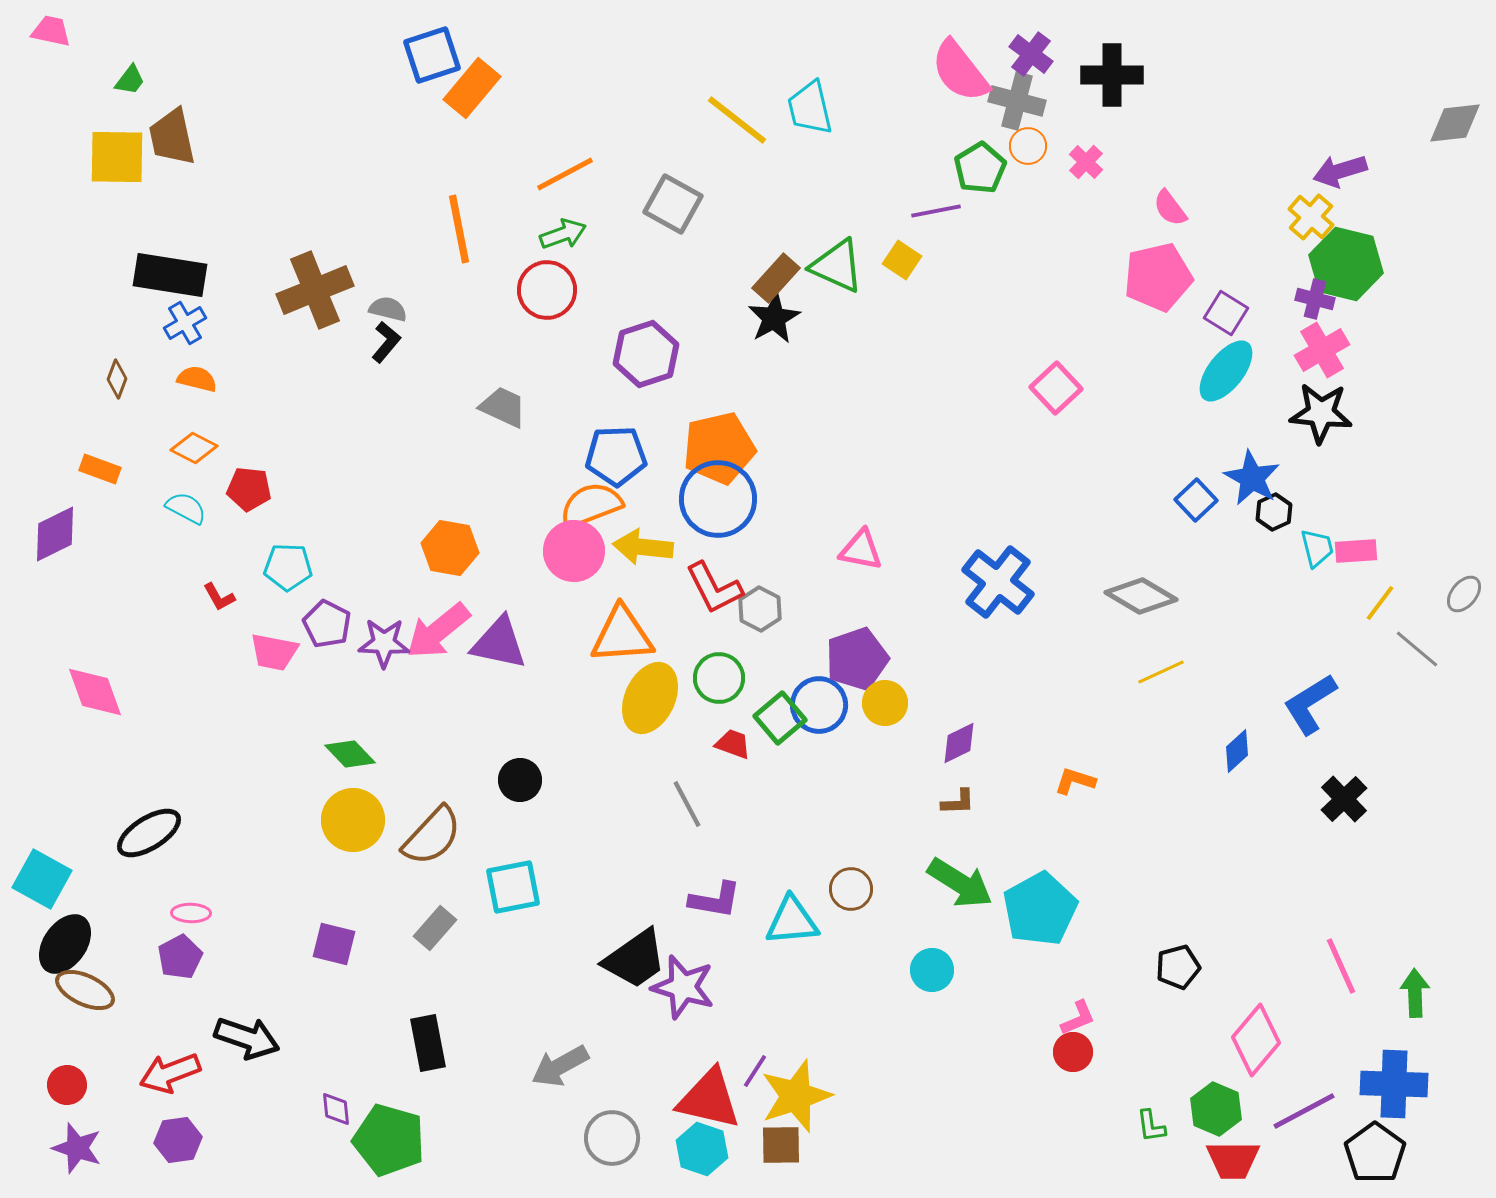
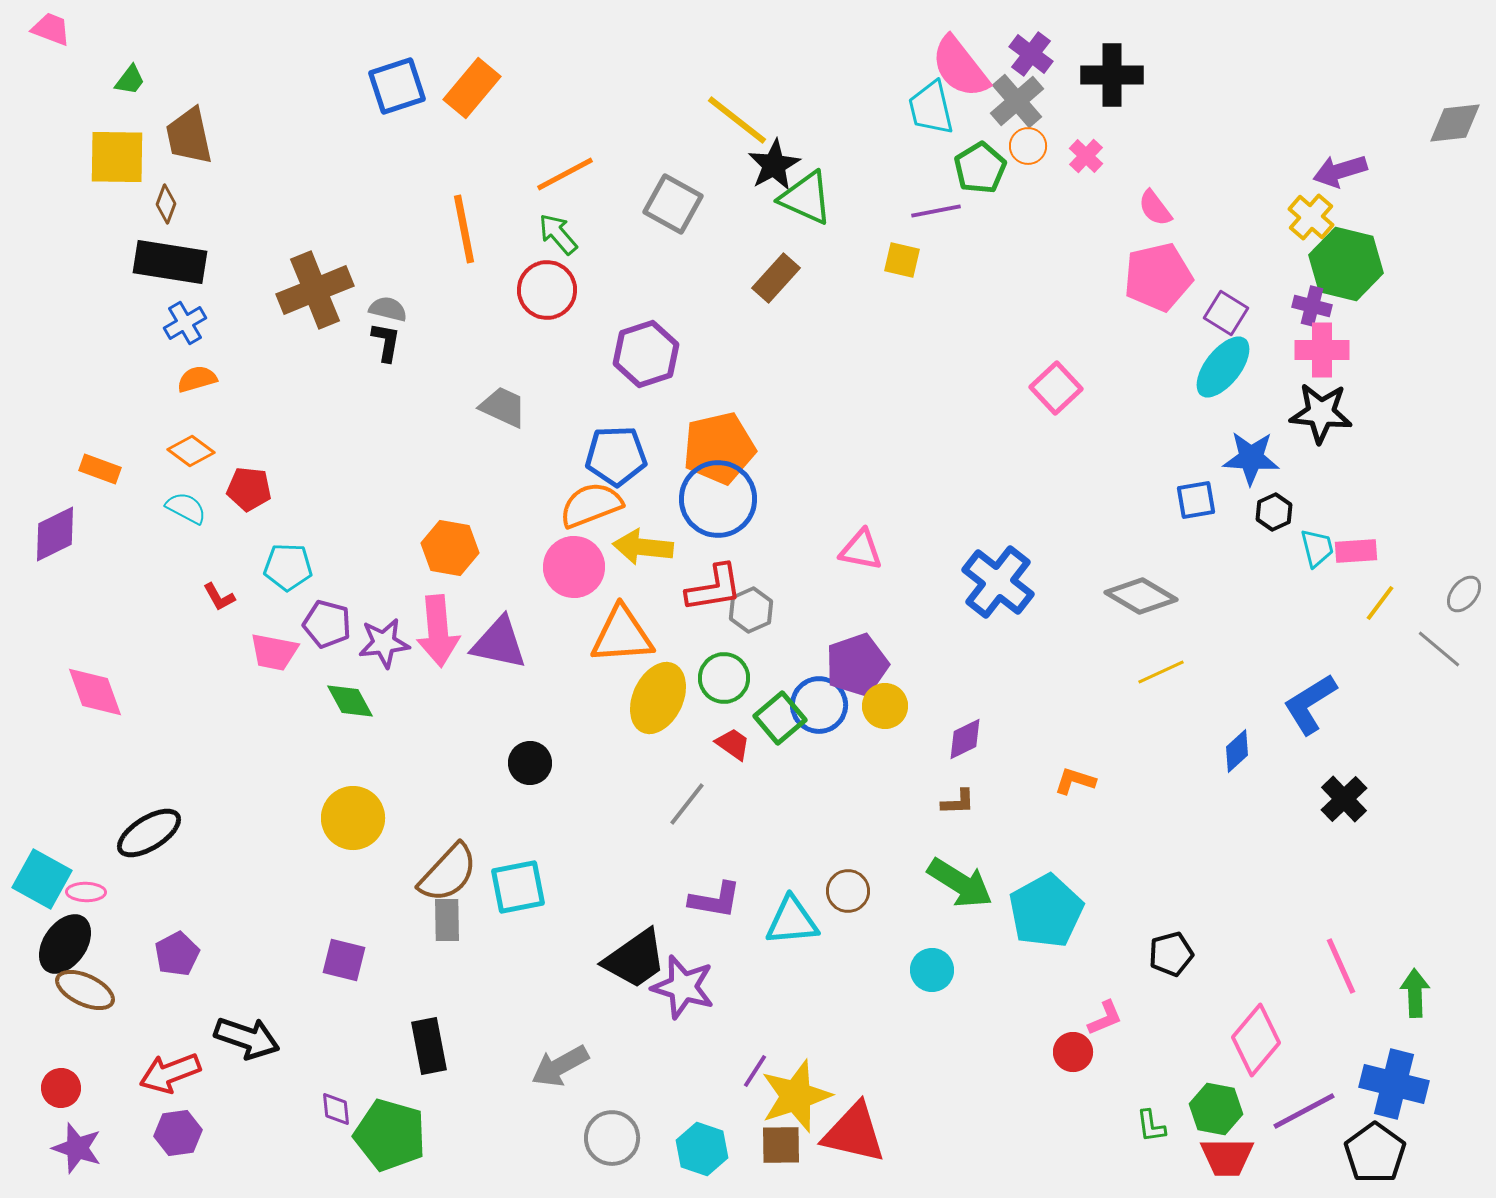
pink trapezoid at (51, 31): moved 2 px up; rotated 9 degrees clockwise
blue square at (432, 55): moved 35 px left, 31 px down
pink semicircle at (960, 71): moved 4 px up
gray cross at (1017, 101): rotated 34 degrees clockwise
cyan trapezoid at (810, 108): moved 121 px right
brown trapezoid at (172, 137): moved 17 px right, 1 px up
pink cross at (1086, 162): moved 6 px up
pink semicircle at (1170, 208): moved 15 px left
orange line at (459, 229): moved 5 px right
green arrow at (563, 234): moved 5 px left; rotated 111 degrees counterclockwise
yellow square at (902, 260): rotated 21 degrees counterclockwise
green triangle at (837, 266): moved 31 px left, 68 px up
black rectangle at (170, 275): moved 13 px up
purple cross at (1315, 299): moved 3 px left, 7 px down
black star at (774, 318): moved 153 px up
black L-shape at (386, 342): rotated 30 degrees counterclockwise
pink cross at (1322, 350): rotated 30 degrees clockwise
cyan ellipse at (1226, 371): moved 3 px left, 4 px up
brown diamond at (117, 379): moved 49 px right, 175 px up
orange semicircle at (197, 379): rotated 30 degrees counterclockwise
orange diamond at (194, 448): moved 3 px left, 3 px down; rotated 9 degrees clockwise
blue star at (1252, 478): moved 1 px left, 20 px up; rotated 26 degrees counterclockwise
blue square at (1196, 500): rotated 33 degrees clockwise
pink circle at (574, 551): moved 16 px down
red L-shape at (714, 588): rotated 72 degrees counterclockwise
gray hexagon at (760, 609): moved 9 px left, 1 px down; rotated 9 degrees clockwise
purple pentagon at (327, 624): rotated 12 degrees counterclockwise
pink arrow at (438, 631): rotated 56 degrees counterclockwise
purple star at (384, 643): rotated 9 degrees counterclockwise
gray line at (1417, 649): moved 22 px right
purple pentagon at (857, 659): moved 6 px down
green circle at (719, 678): moved 5 px right
yellow ellipse at (650, 698): moved 8 px right
yellow circle at (885, 703): moved 3 px down
purple diamond at (959, 743): moved 6 px right, 4 px up
red trapezoid at (733, 744): rotated 15 degrees clockwise
green diamond at (350, 754): moved 53 px up; rotated 15 degrees clockwise
black circle at (520, 780): moved 10 px right, 17 px up
gray line at (687, 804): rotated 66 degrees clockwise
yellow circle at (353, 820): moved 2 px up
brown semicircle at (432, 836): moved 16 px right, 37 px down
cyan square at (513, 887): moved 5 px right
brown circle at (851, 889): moved 3 px left, 2 px down
cyan pentagon at (1040, 909): moved 6 px right, 2 px down
pink ellipse at (191, 913): moved 105 px left, 21 px up
gray rectangle at (435, 928): moved 12 px right, 8 px up; rotated 42 degrees counterclockwise
purple square at (334, 944): moved 10 px right, 16 px down
purple pentagon at (180, 957): moved 3 px left, 3 px up
black pentagon at (1178, 967): moved 7 px left, 13 px up
pink L-shape at (1078, 1018): moved 27 px right
black rectangle at (428, 1043): moved 1 px right, 3 px down
blue cross at (1394, 1084): rotated 12 degrees clockwise
red circle at (67, 1085): moved 6 px left, 3 px down
red triangle at (709, 1099): moved 145 px right, 34 px down
green hexagon at (1216, 1109): rotated 12 degrees counterclockwise
purple hexagon at (178, 1140): moved 7 px up
green pentagon at (389, 1140): moved 1 px right, 5 px up
red trapezoid at (1233, 1160): moved 6 px left, 3 px up
